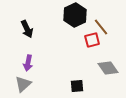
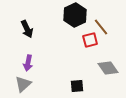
red square: moved 2 px left
